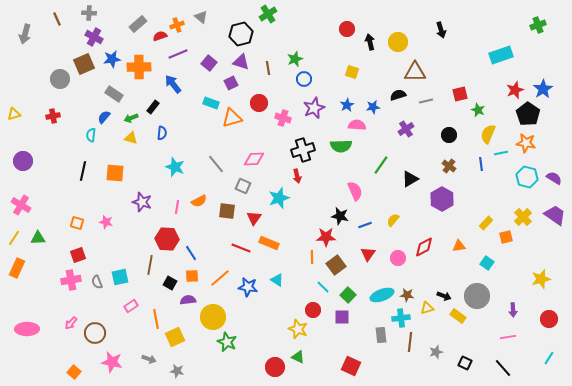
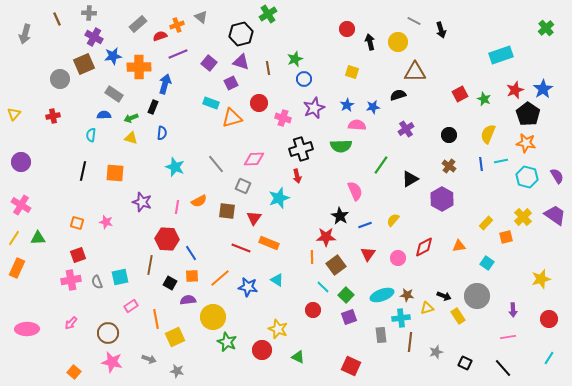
green cross at (538, 25): moved 8 px right, 3 px down; rotated 21 degrees counterclockwise
blue star at (112, 59): moved 1 px right, 3 px up
blue arrow at (173, 84): moved 8 px left; rotated 54 degrees clockwise
red square at (460, 94): rotated 14 degrees counterclockwise
gray line at (426, 101): moved 12 px left, 80 px up; rotated 40 degrees clockwise
black rectangle at (153, 107): rotated 16 degrees counterclockwise
green star at (478, 110): moved 6 px right, 11 px up
yellow triangle at (14, 114): rotated 32 degrees counterclockwise
blue semicircle at (104, 117): moved 2 px up; rotated 48 degrees clockwise
black cross at (303, 150): moved 2 px left, 1 px up
cyan line at (501, 153): moved 8 px down
purple circle at (23, 161): moved 2 px left, 1 px down
purple semicircle at (554, 178): moved 3 px right, 2 px up; rotated 28 degrees clockwise
black star at (340, 216): rotated 18 degrees clockwise
green square at (348, 295): moved 2 px left
yellow rectangle at (458, 316): rotated 21 degrees clockwise
purple square at (342, 317): moved 7 px right; rotated 21 degrees counterclockwise
yellow star at (298, 329): moved 20 px left
brown circle at (95, 333): moved 13 px right
red circle at (275, 367): moved 13 px left, 17 px up
